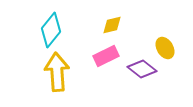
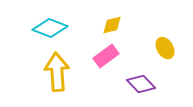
cyan diamond: moved 1 px left, 2 px up; rotated 72 degrees clockwise
pink rectangle: rotated 10 degrees counterclockwise
purple diamond: moved 1 px left, 15 px down; rotated 8 degrees clockwise
